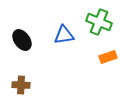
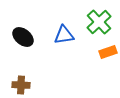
green cross: rotated 25 degrees clockwise
black ellipse: moved 1 px right, 3 px up; rotated 15 degrees counterclockwise
orange rectangle: moved 5 px up
